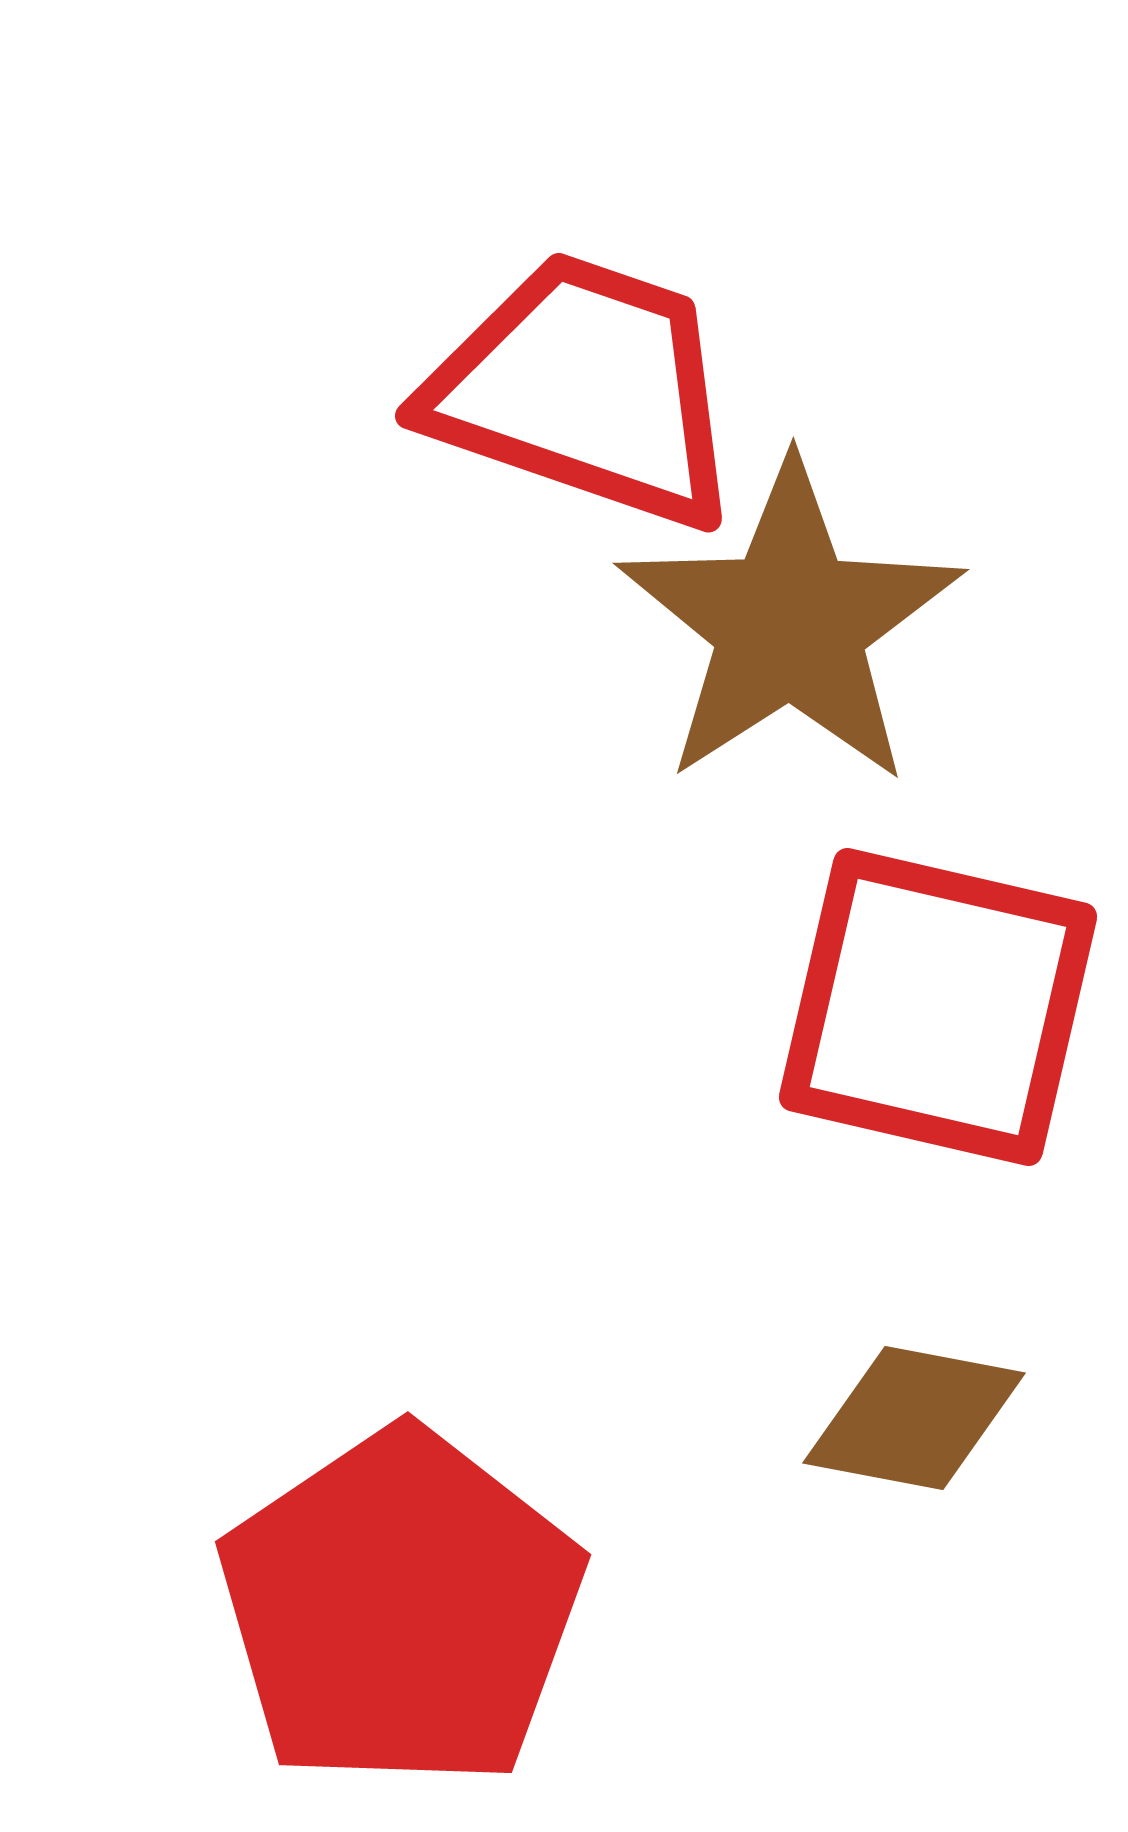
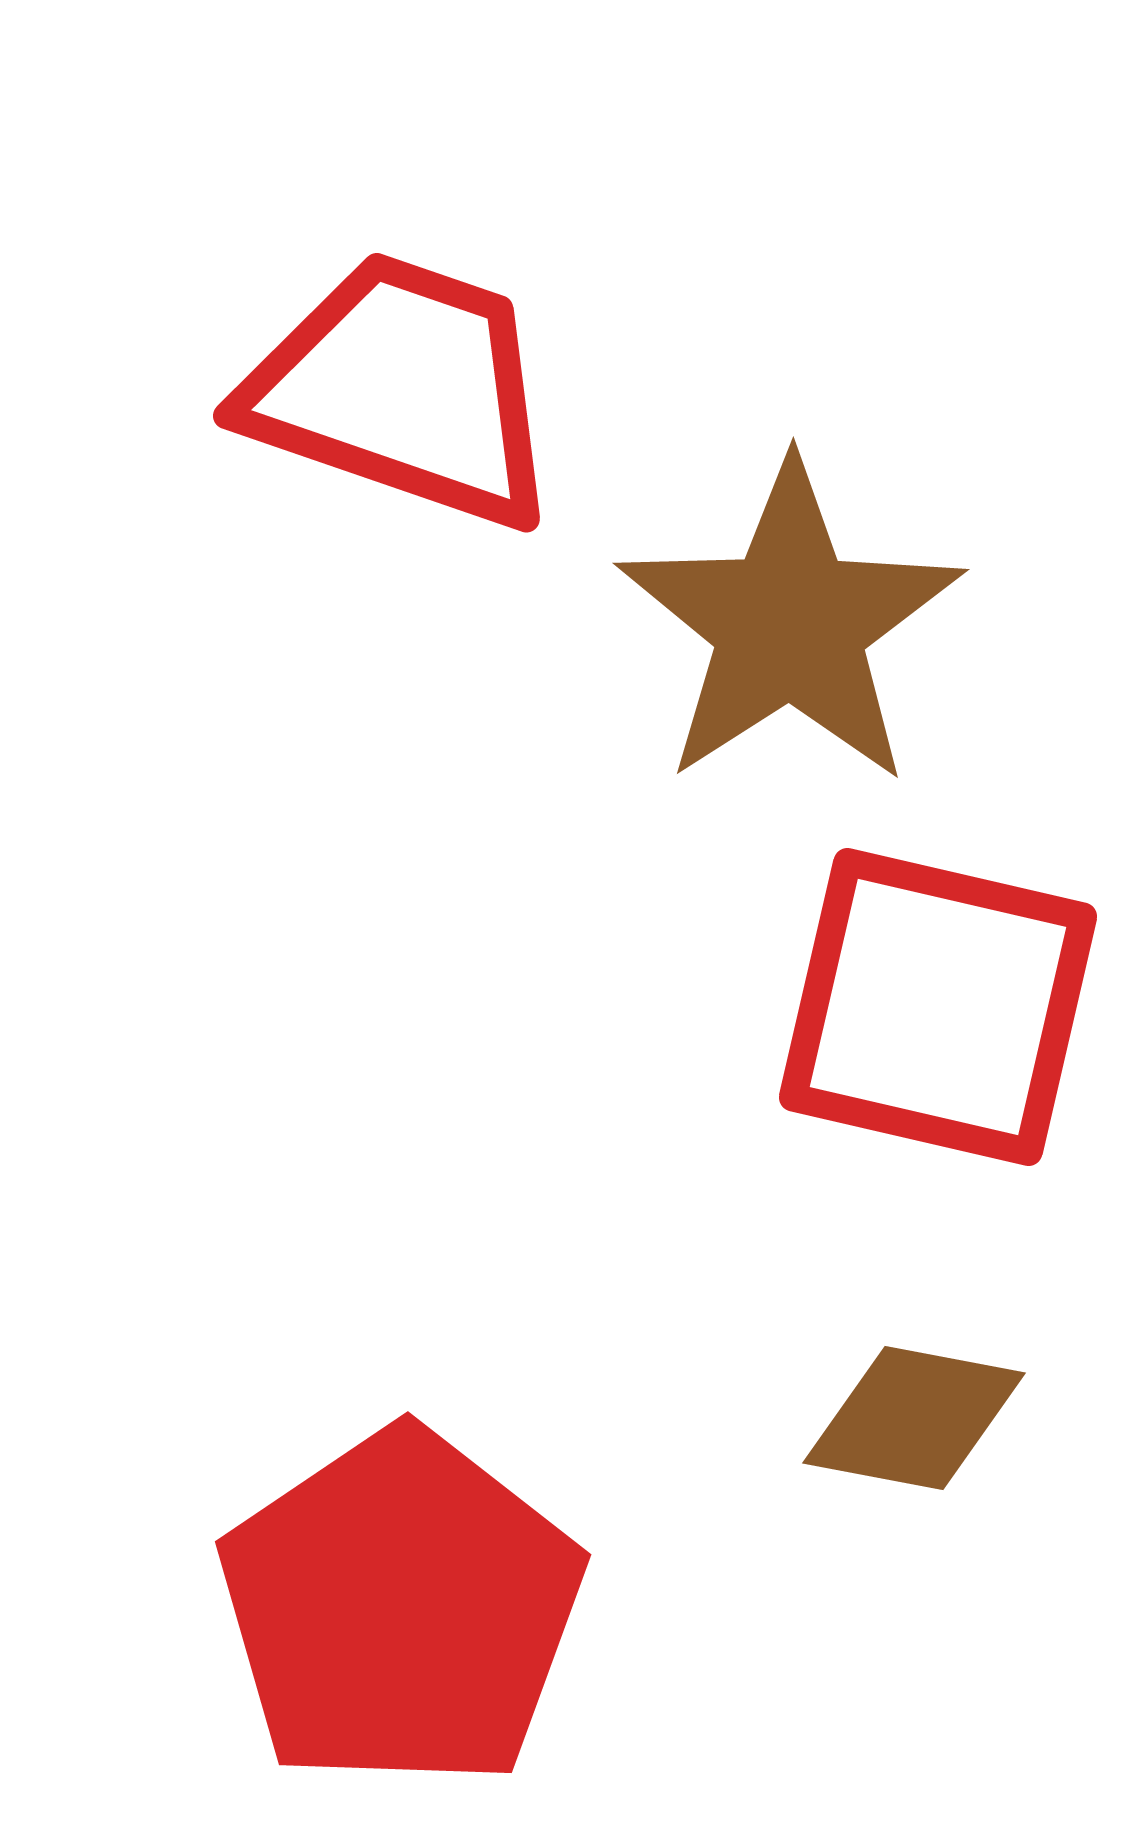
red trapezoid: moved 182 px left
